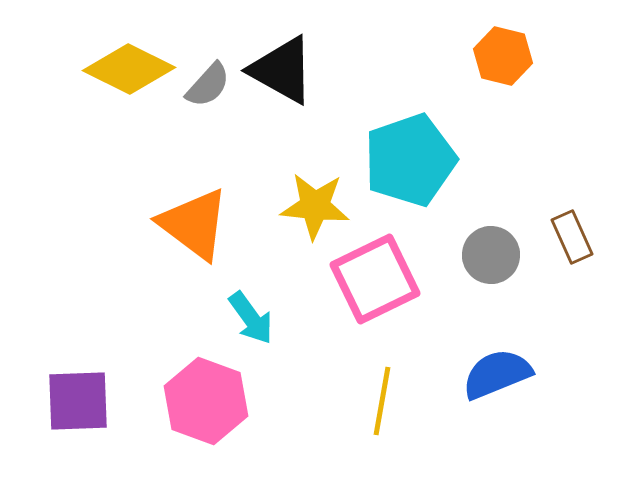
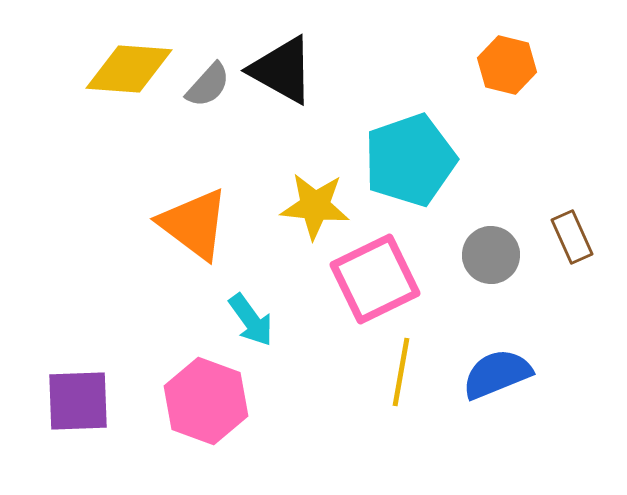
orange hexagon: moved 4 px right, 9 px down
yellow diamond: rotated 22 degrees counterclockwise
cyan arrow: moved 2 px down
yellow line: moved 19 px right, 29 px up
